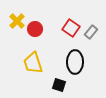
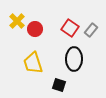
red square: moved 1 px left
gray rectangle: moved 2 px up
black ellipse: moved 1 px left, 3 px up
